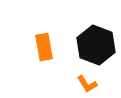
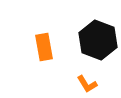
black hexagon: moved 2 px right, 5 px up
